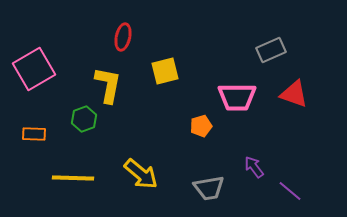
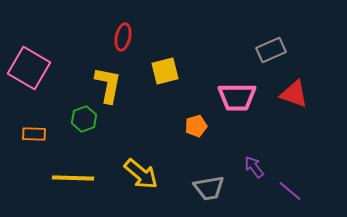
pink square: moved 5 px left, 1 px up; rotated 30 degrees counterclockwise
orange pentagon: moved 5 px left
